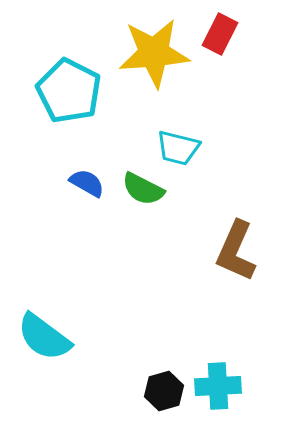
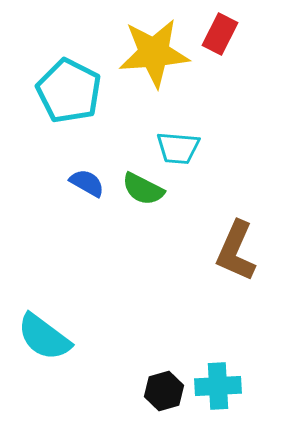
cyan trapezoid: rotated 9 degrees counterclockwise
